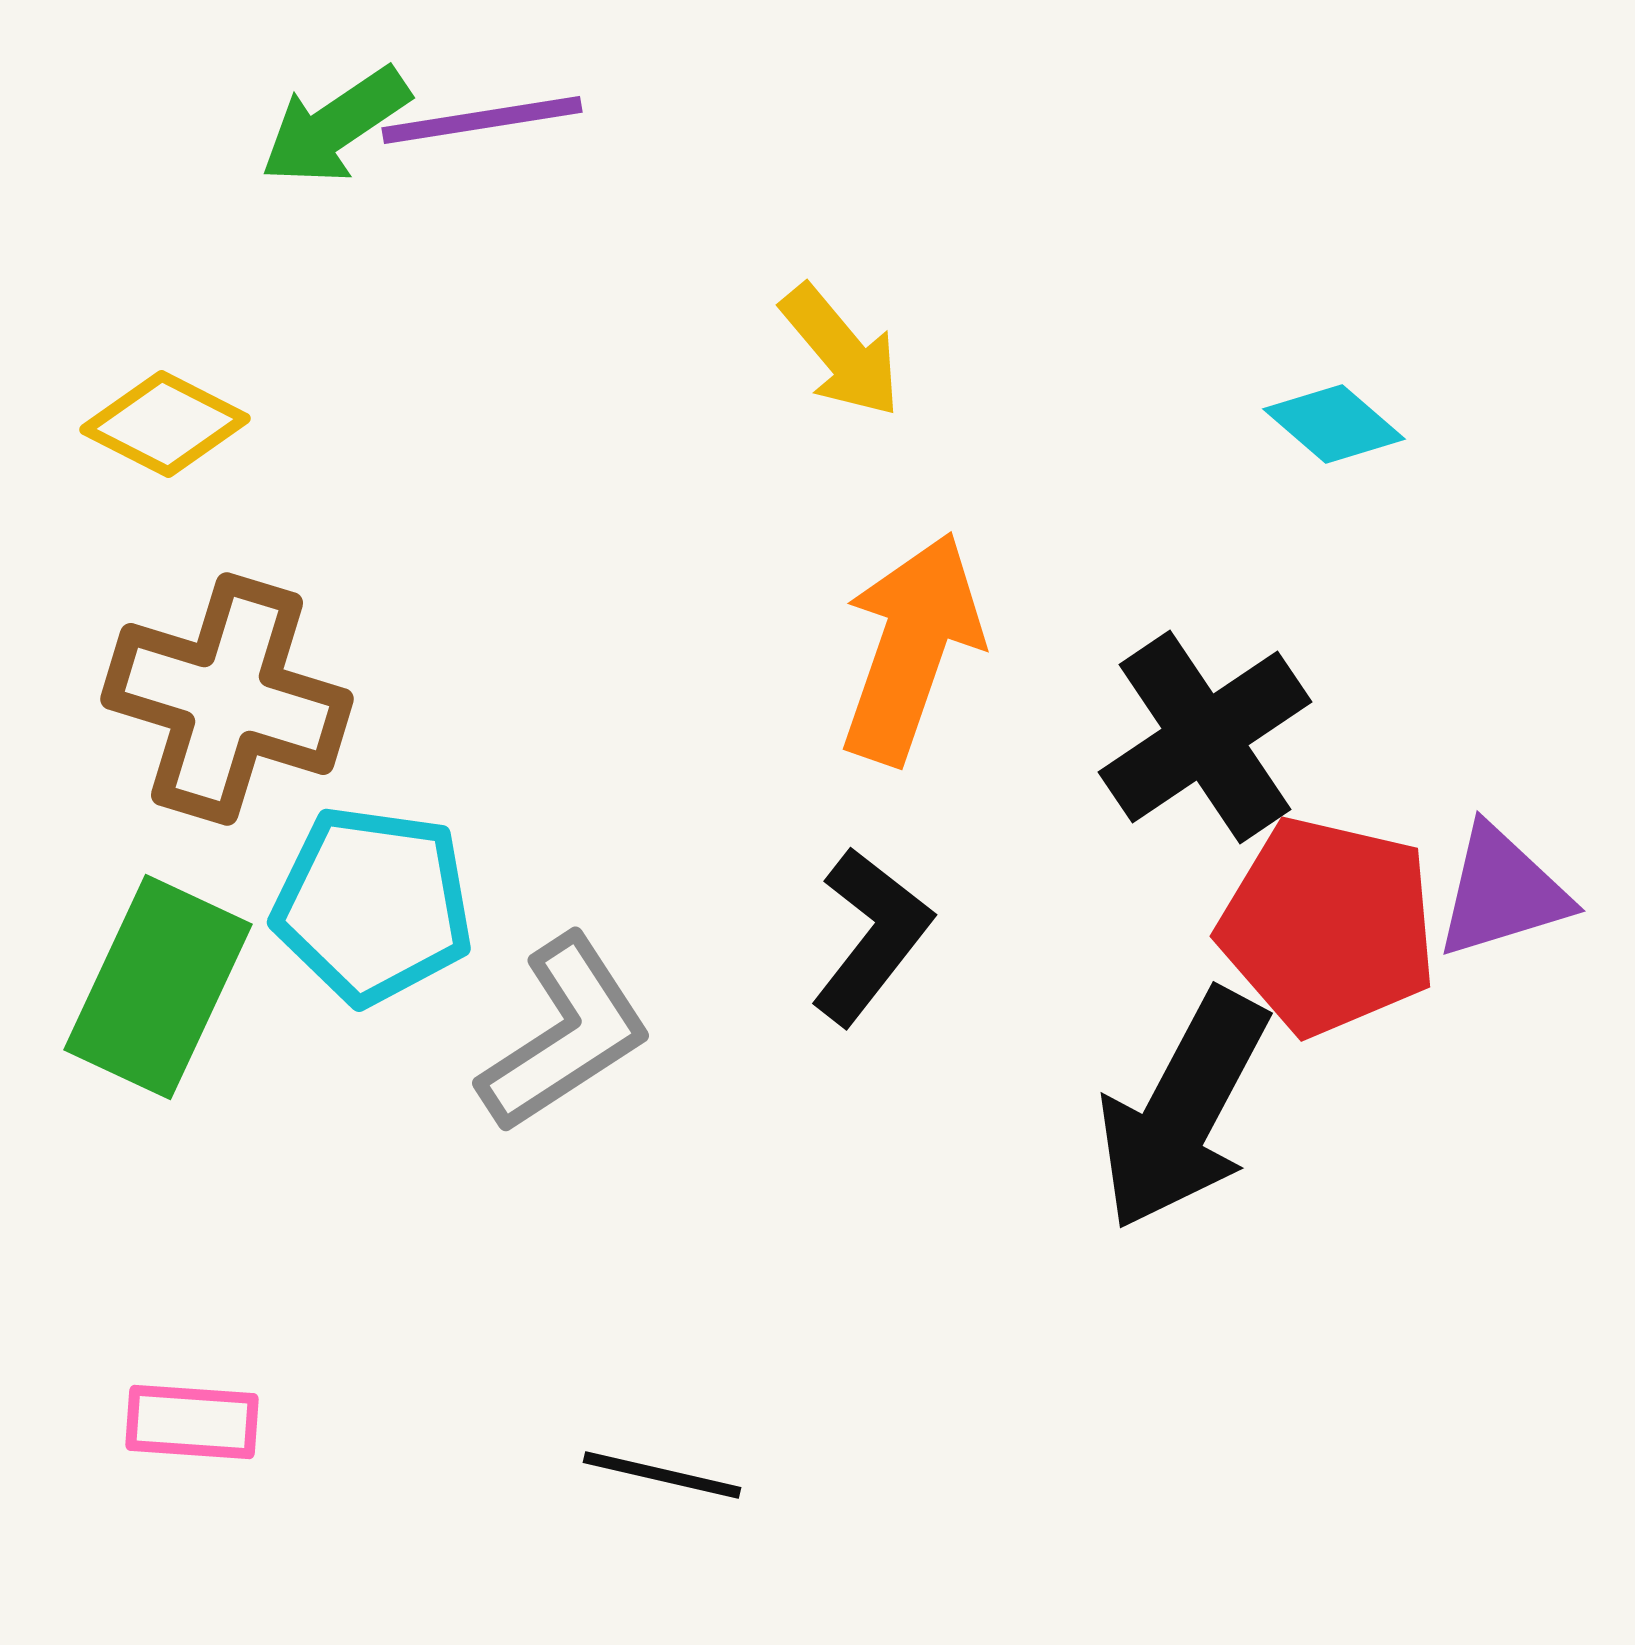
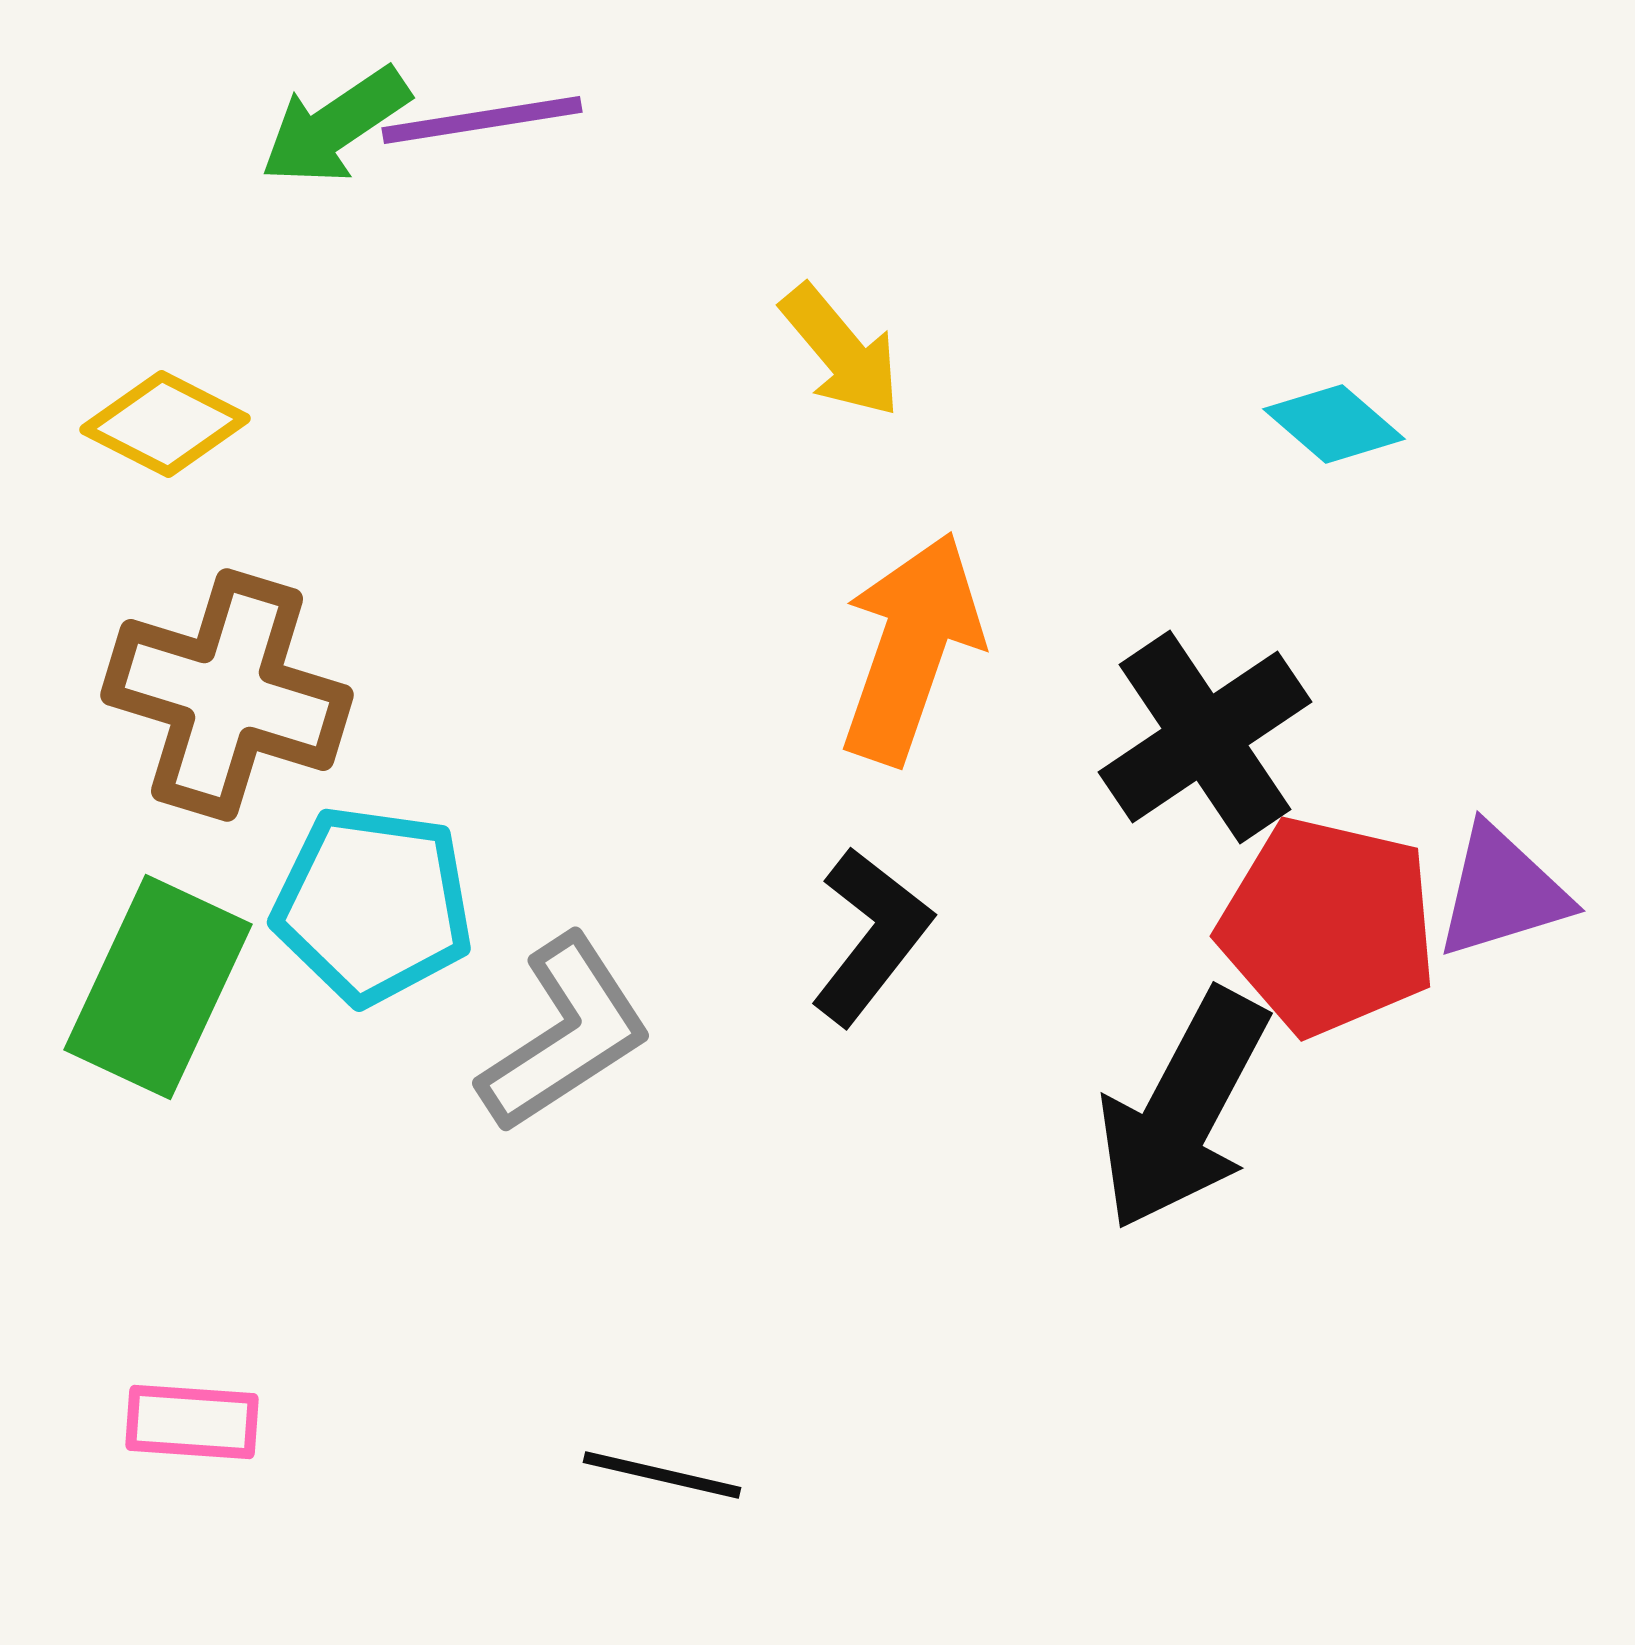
brown cross: moved 4 px up
